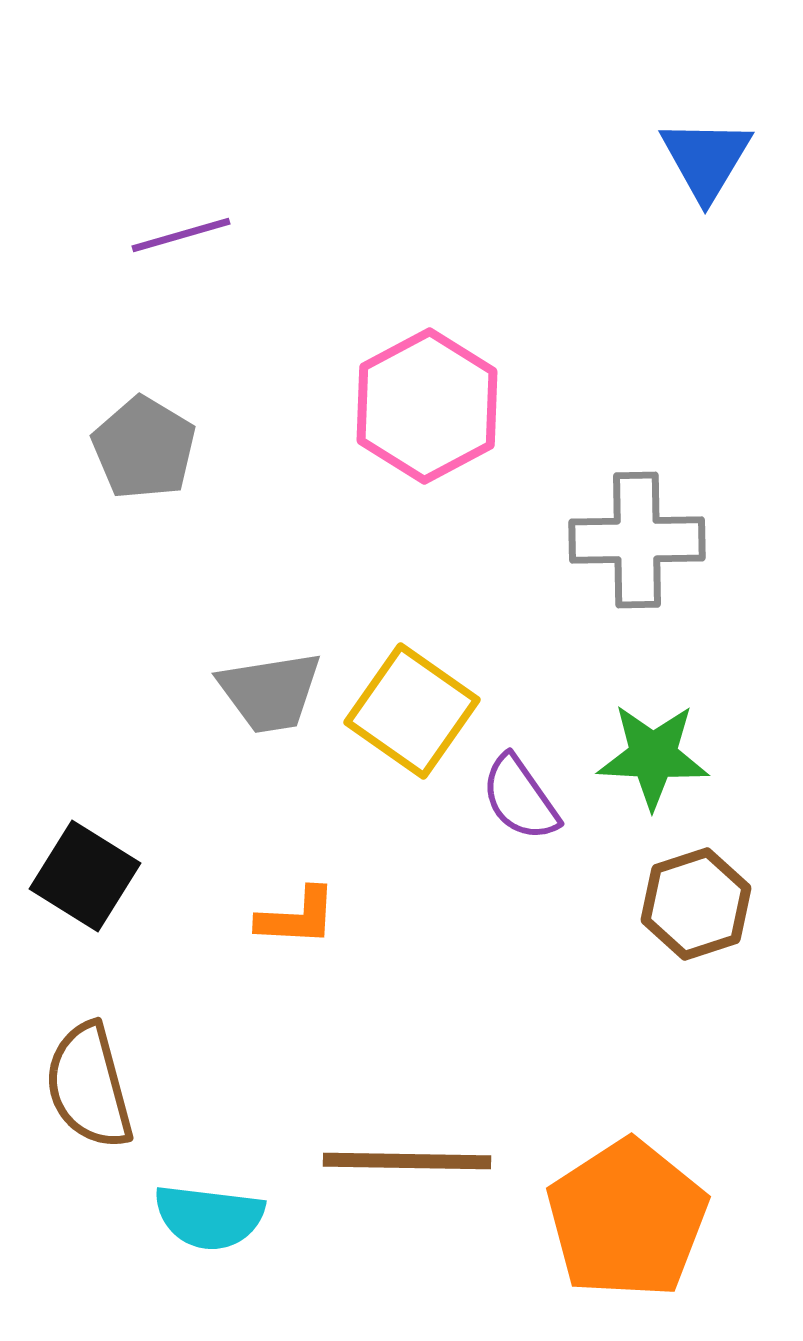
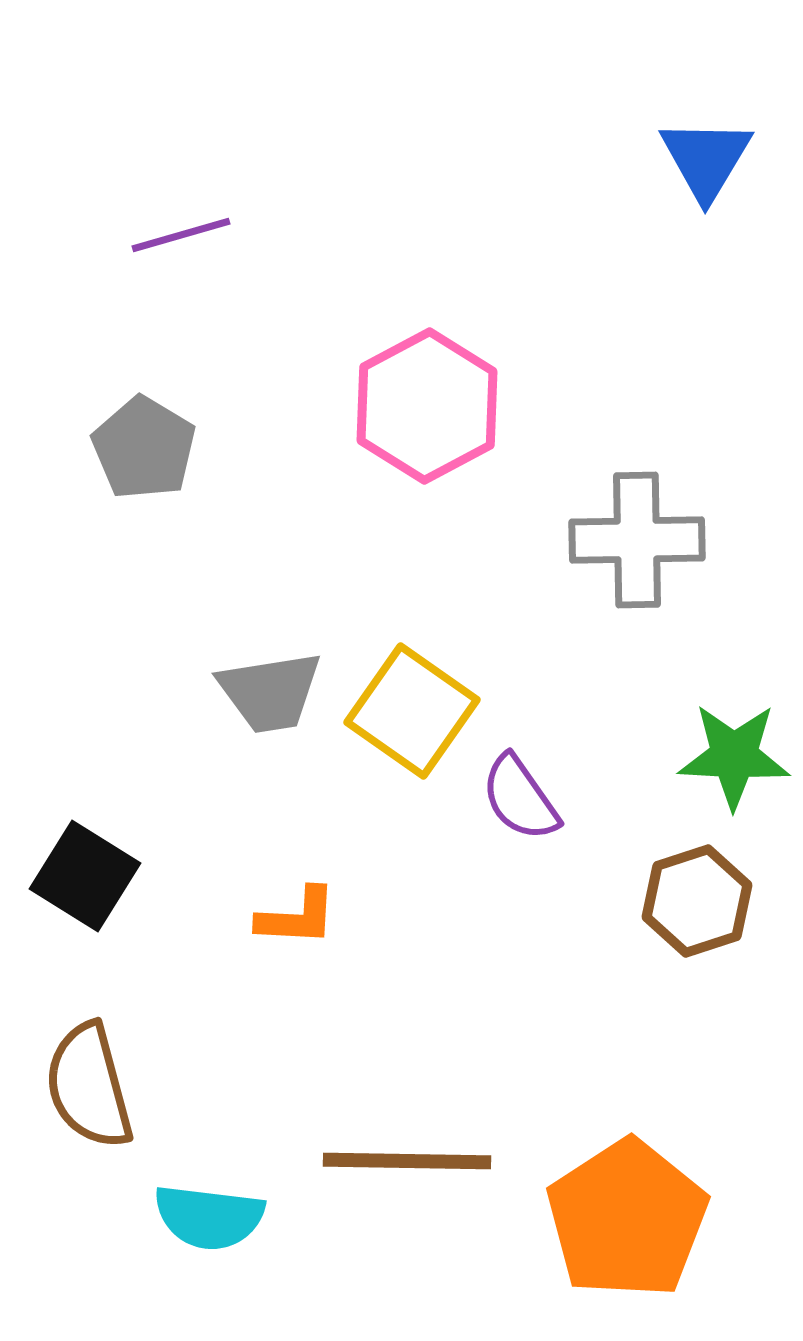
green star: moved 81 px right
brown hexagon: moved 1 px right, 3 px up
